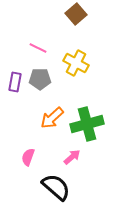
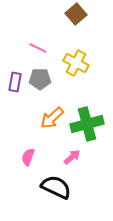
black semicircle: rotated 16 degrees counterclockwise
